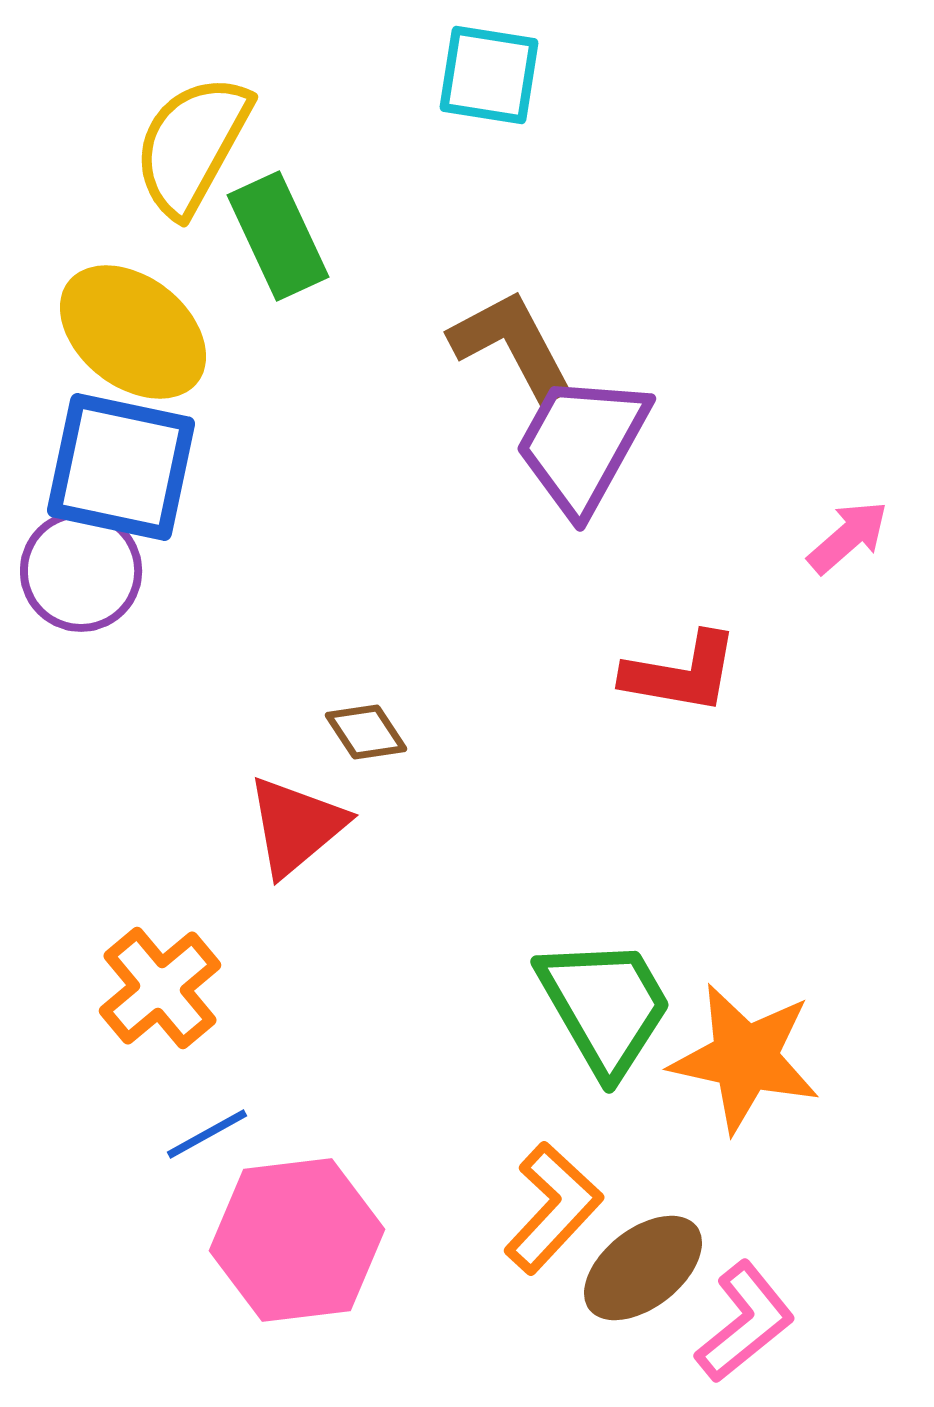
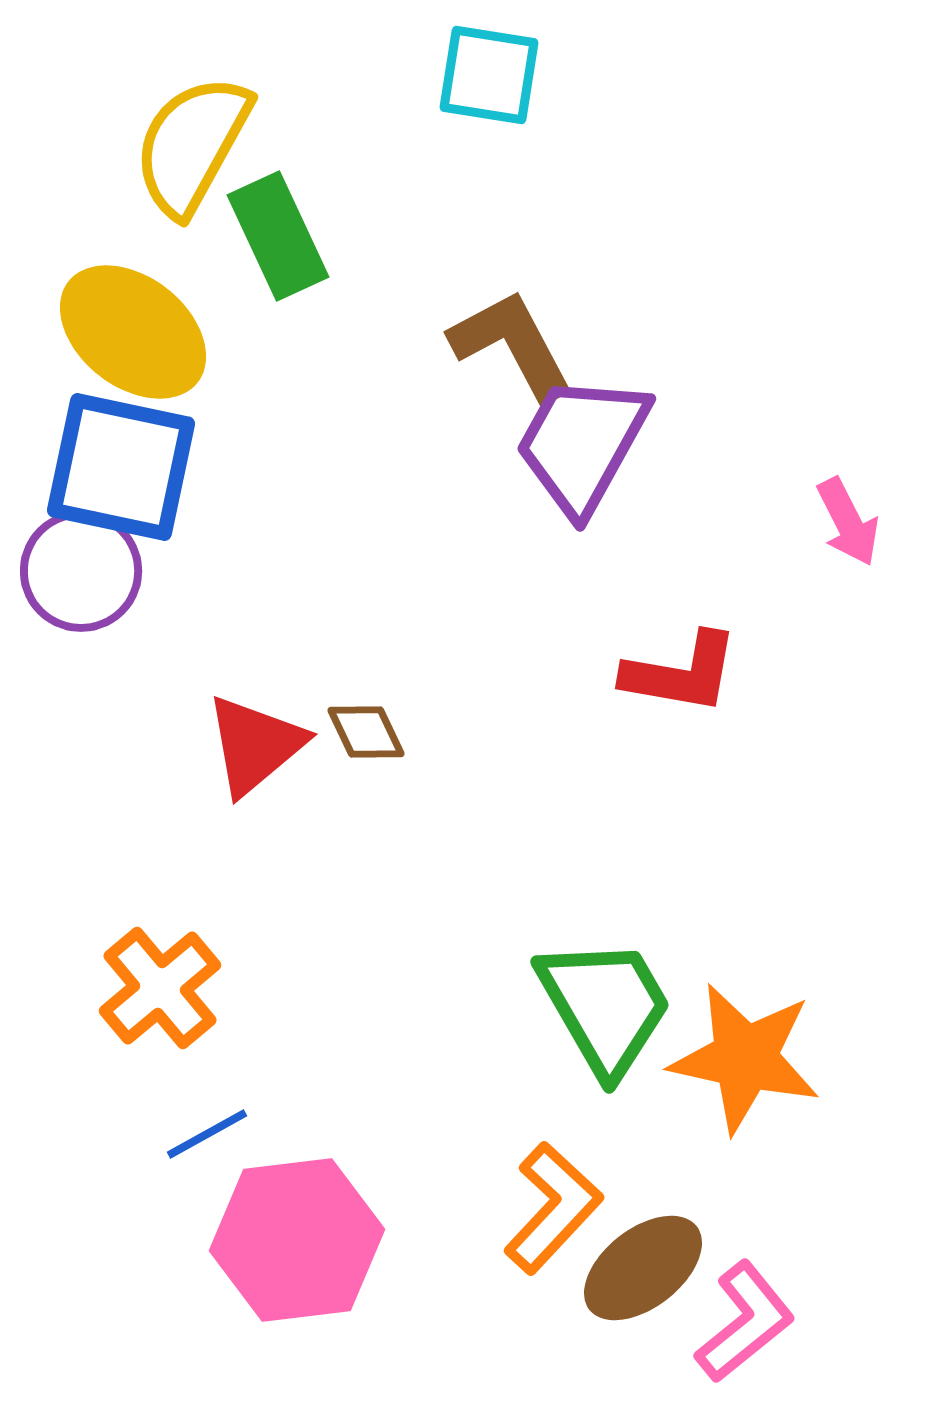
pink arrow: moved 15 px up; rotated 104 degrees clockwise
brown diamond: rotated 8 degrees clockwise
red triangle: moved 41 px left, 81 px up
